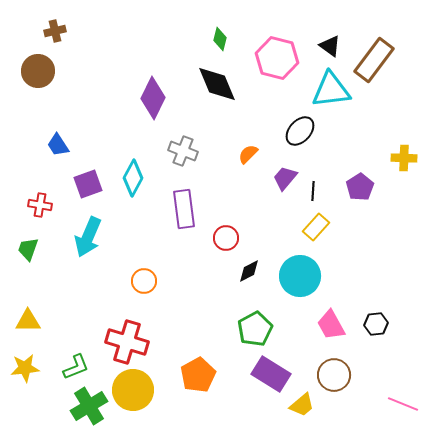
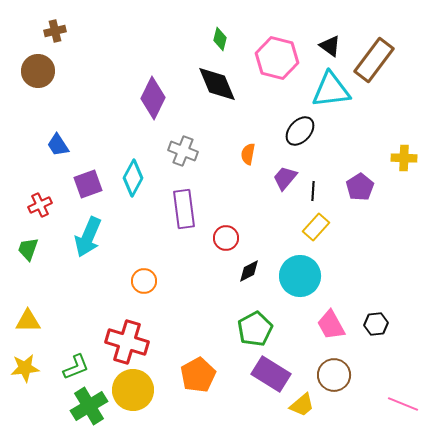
orange semicircle at (248, 154): rotated 35 degrees counterclockwise
red cross at (40, 205): rotated 35 degrees counterclockwise
